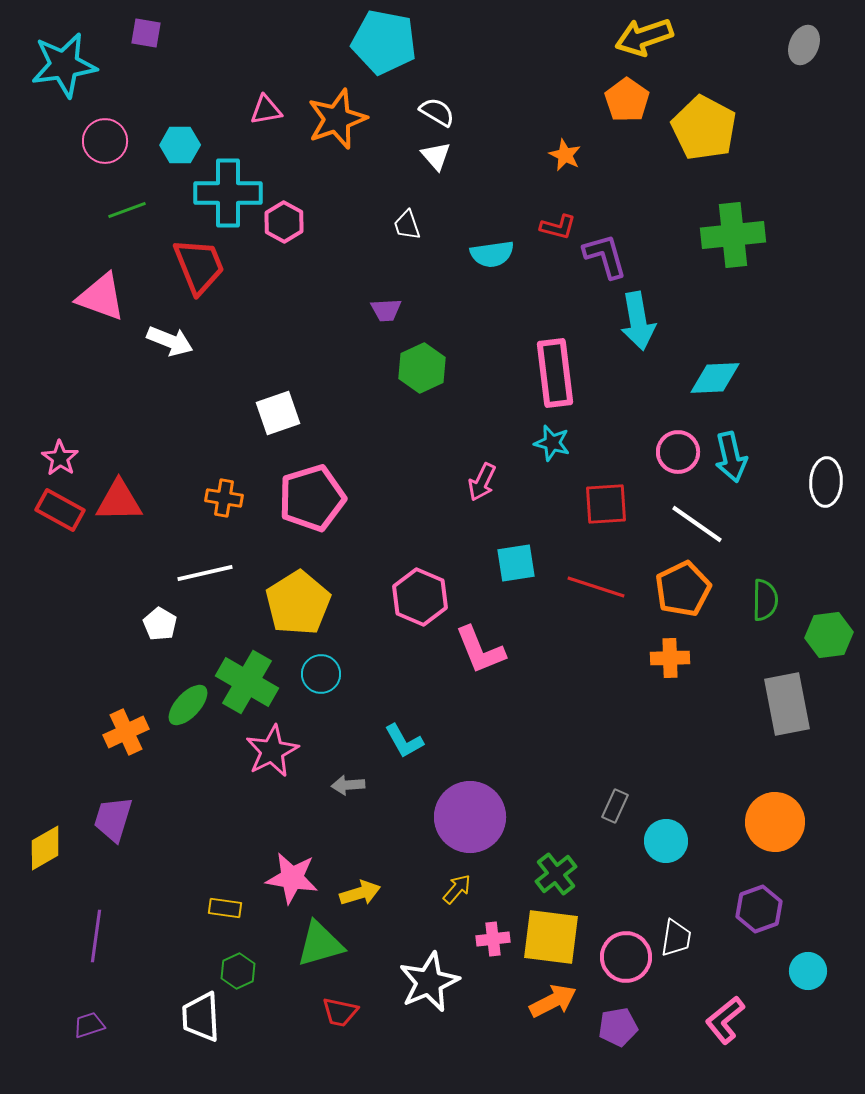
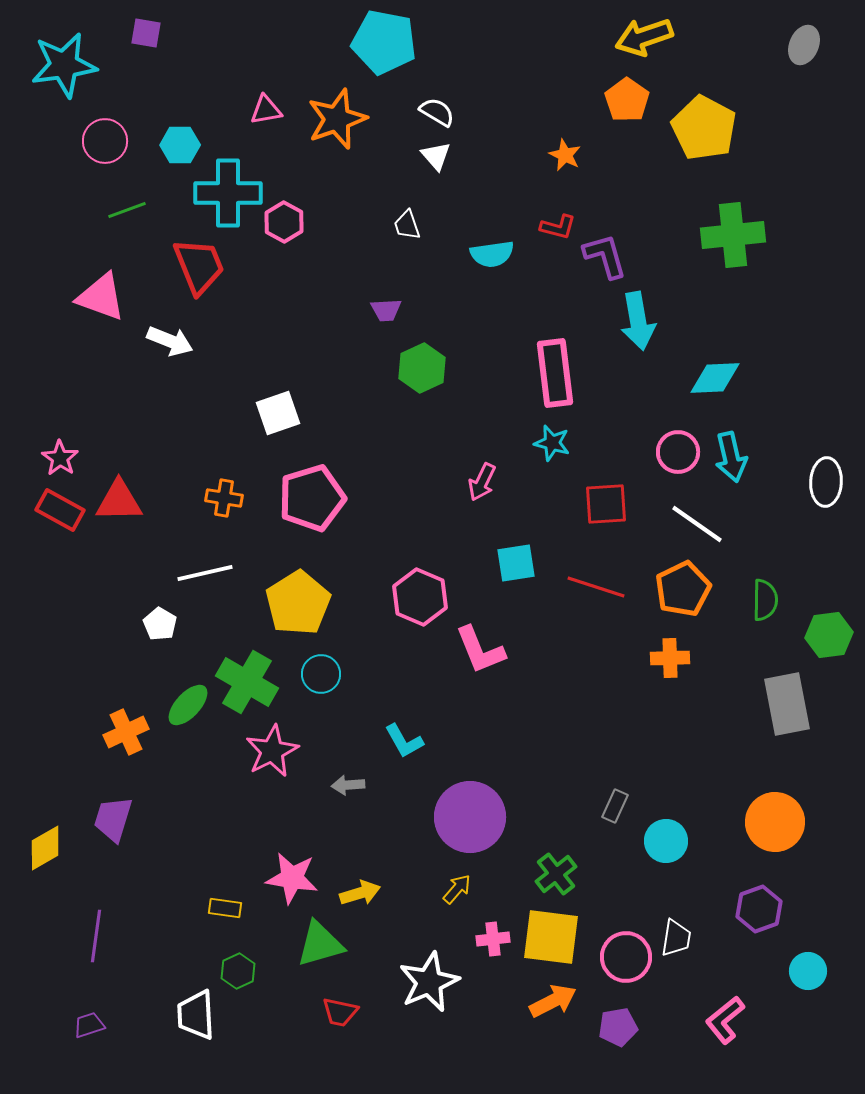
white trapezoid at (201, 1017): moved 5 px left, 2 px up
